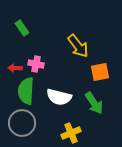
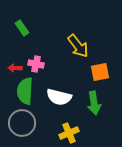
green semicircle: moved 1 px left
green arrow: rotated 25 degrees clockwise
yellow cross: moved 2 px left
